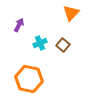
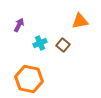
orange triangle: moved 9 px right, 8 px down; rotated 36 degrees clockwise
